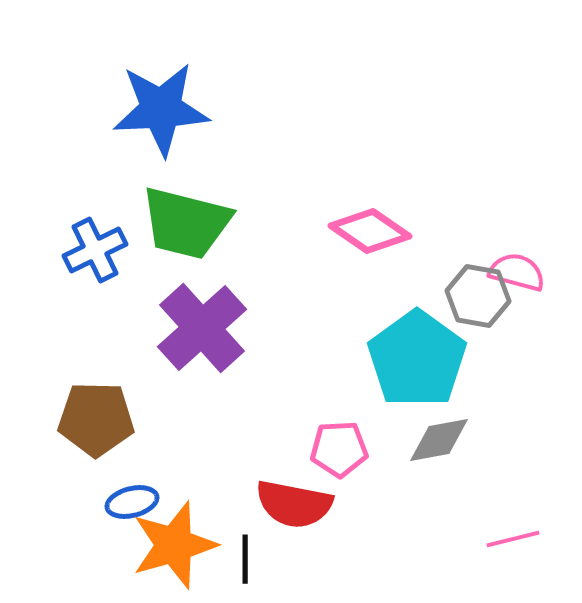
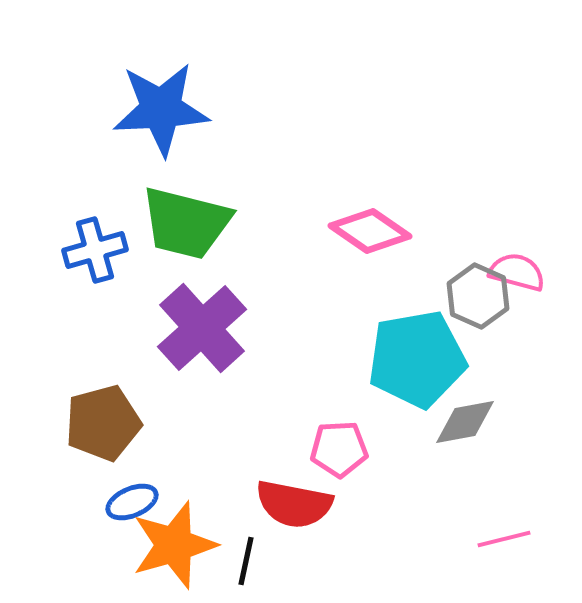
blue cross: rotated 10 degrees clockwise
gray hexagon: rotated 14 degrees clockwise
cyan pentagon: rotated 26 degrees clockwise
brown pentagon: moved 7 px right, 4 px down; rotated 16 degrees counterclockwise
gray diamond: moved 26 px right, 18 px up
blue ellipse: rotated 9 degrees counterclockwise
pink line: moved 9 px left
black line: moved 1 px right, 2 px down; rotated 12 degrees clockwise
